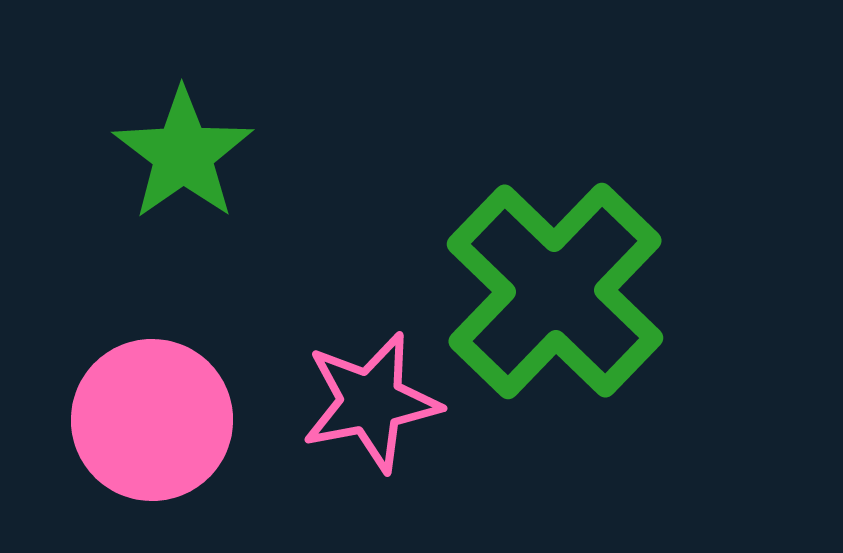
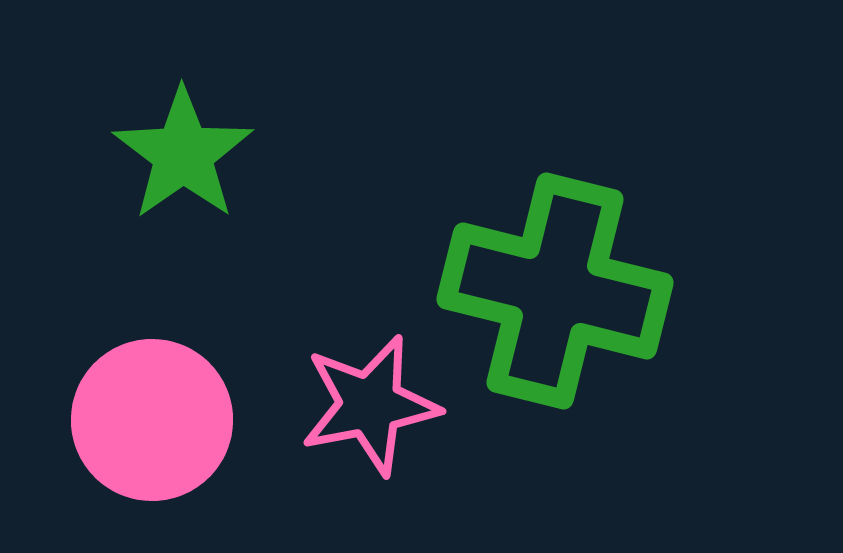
green cross: rotated 30 degrees counterclockwise
pink star: moved 1 px left, 3 px down
